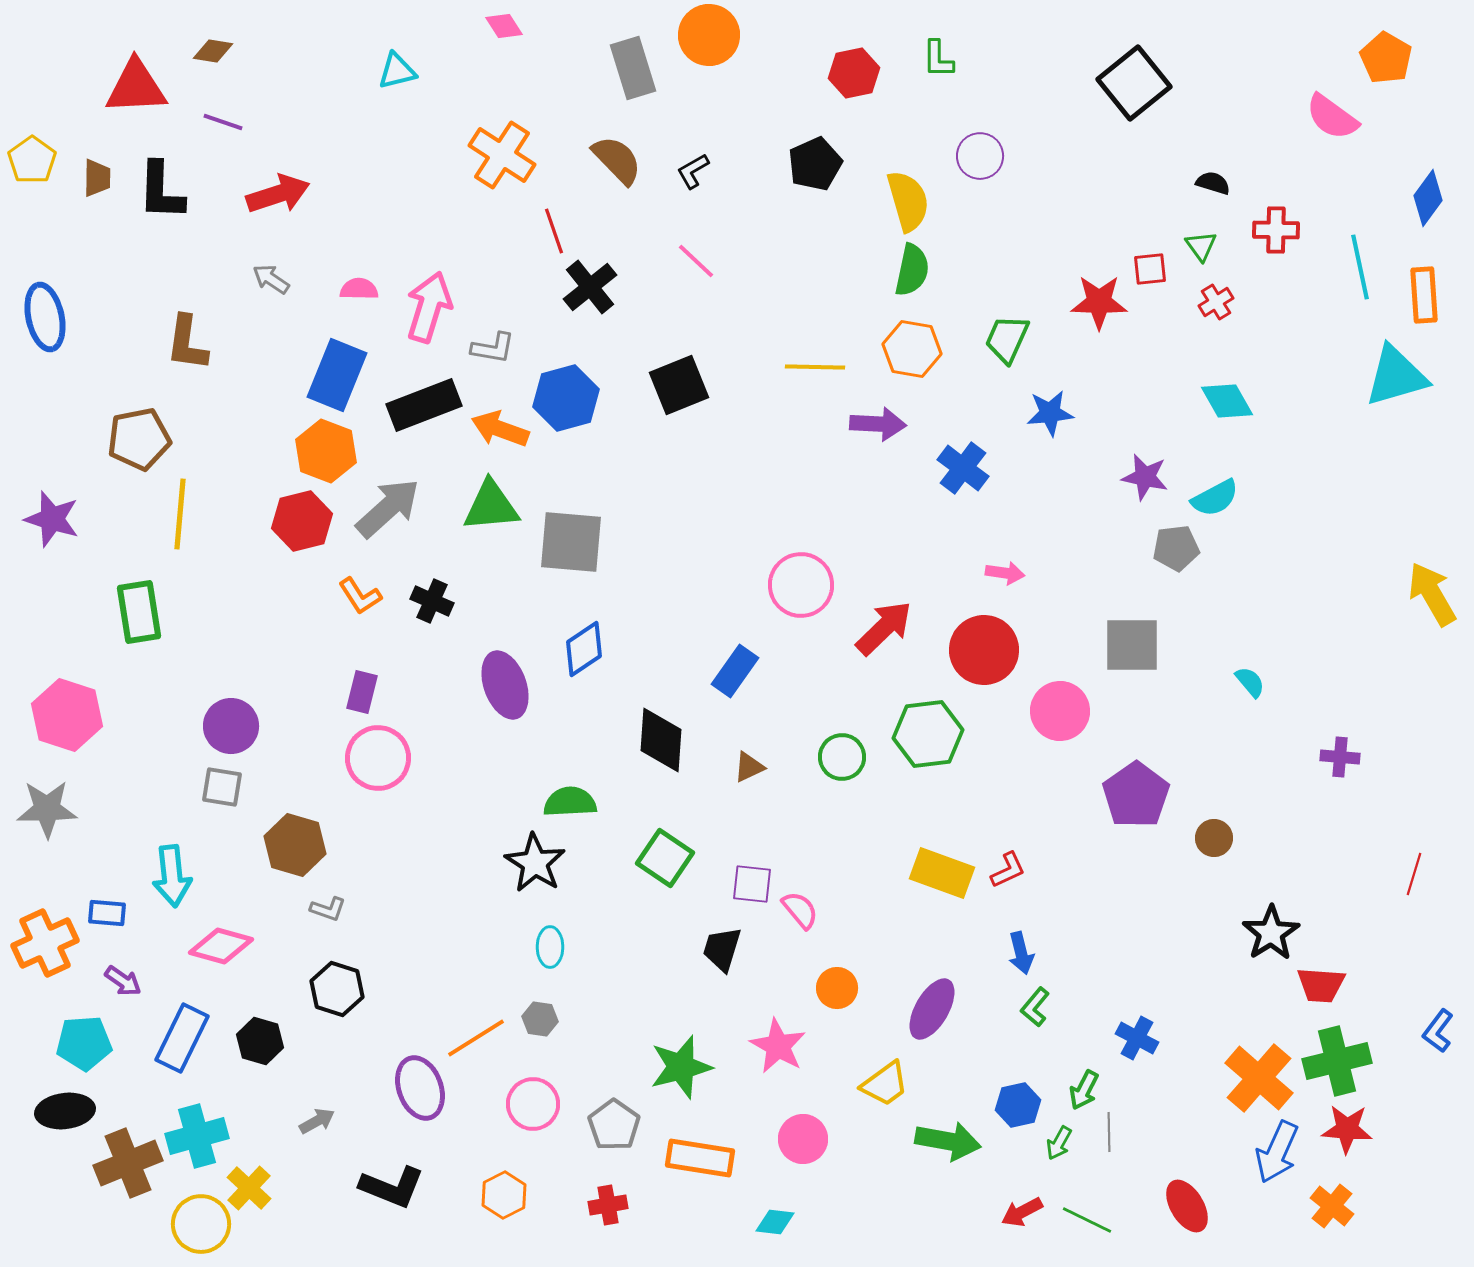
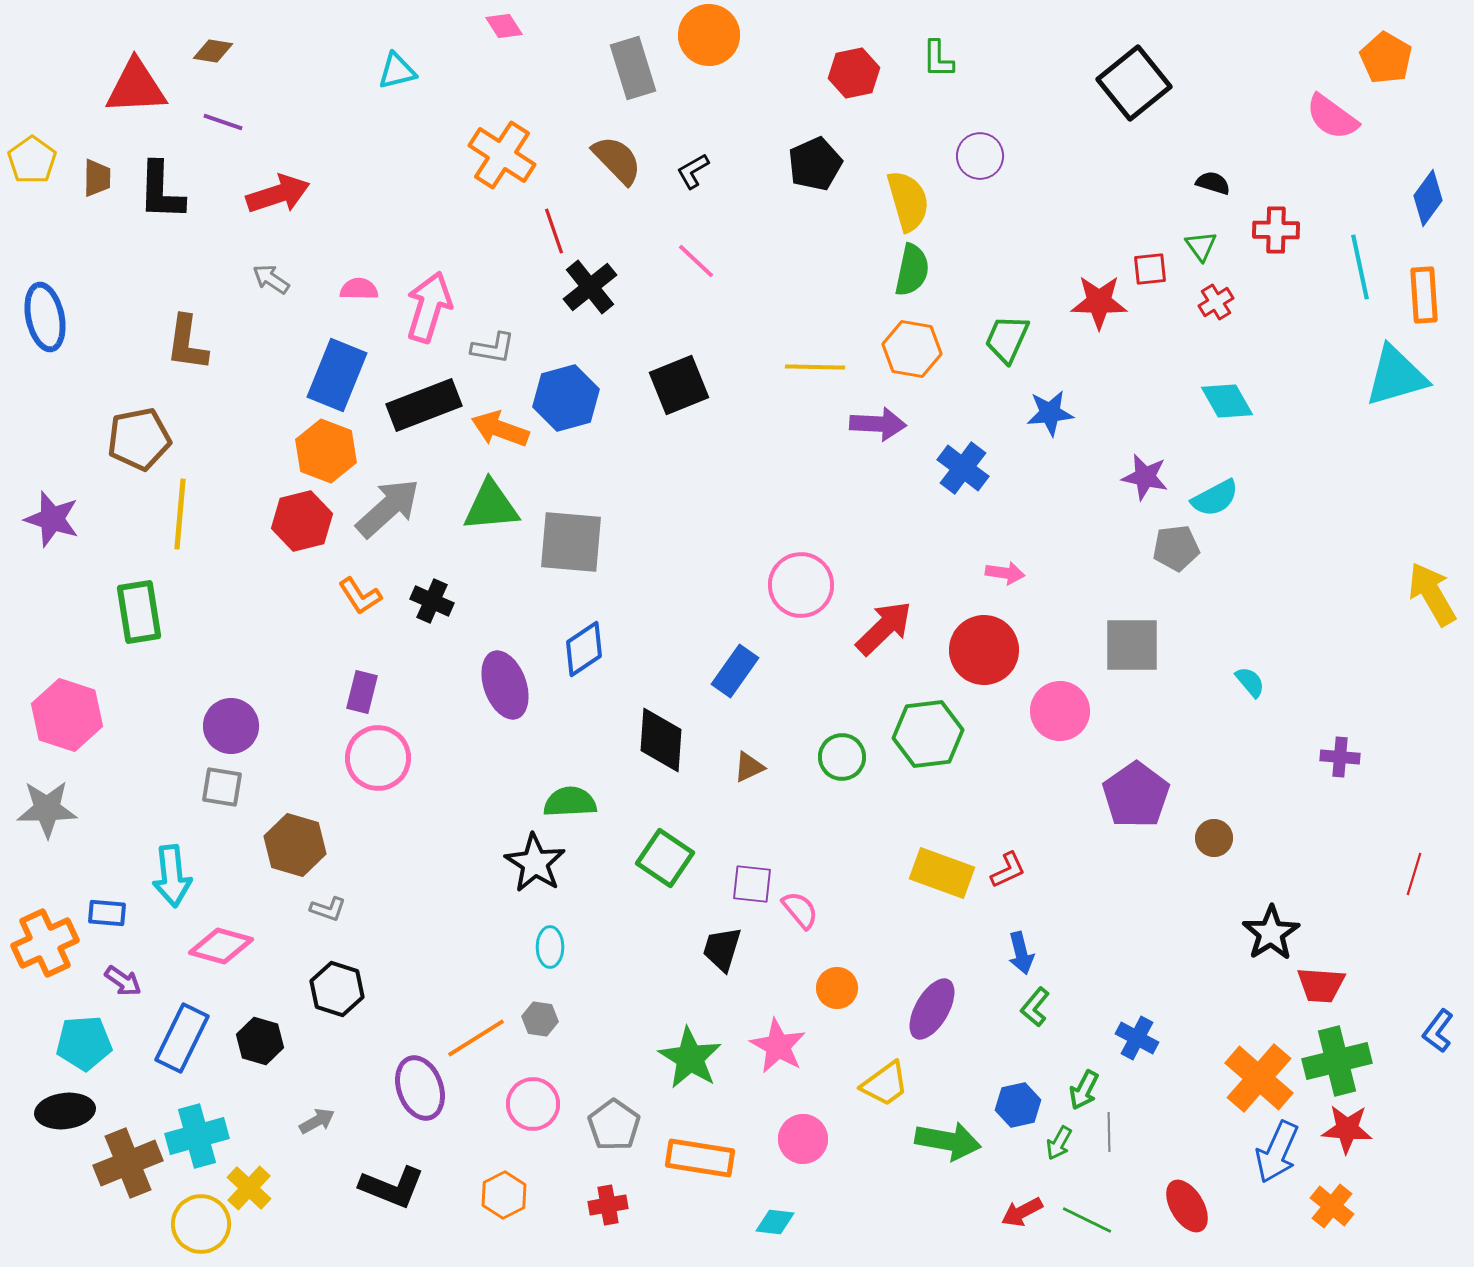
green star at (681, 1067): moved 9 px right, 9 px up; rotated 26 degrees counterclockwise
